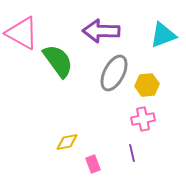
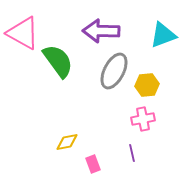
pink triangle: moved 1 px right
gray ellipse: moved 2 px up
